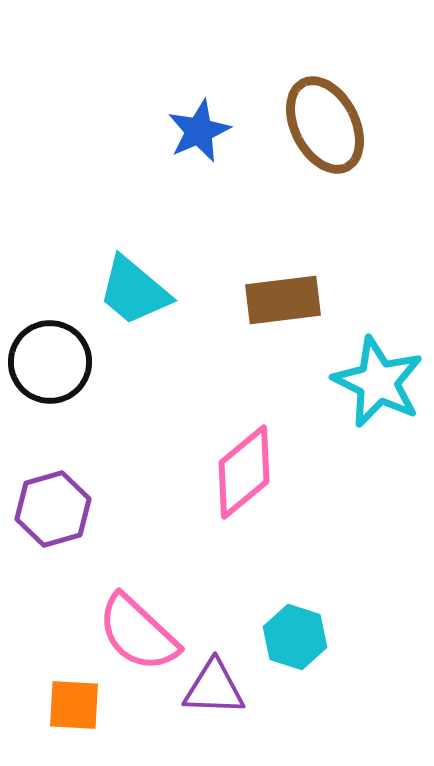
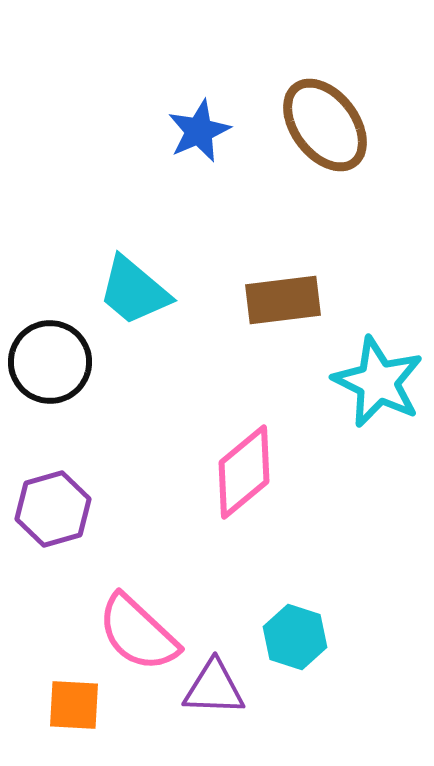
brown ellipse: rotated 10 degrees counterclockwise
